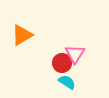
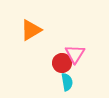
orange triangle: moved 9 px right, 5 px up
cyan semicircle: rotated 48 degrees clockwise
